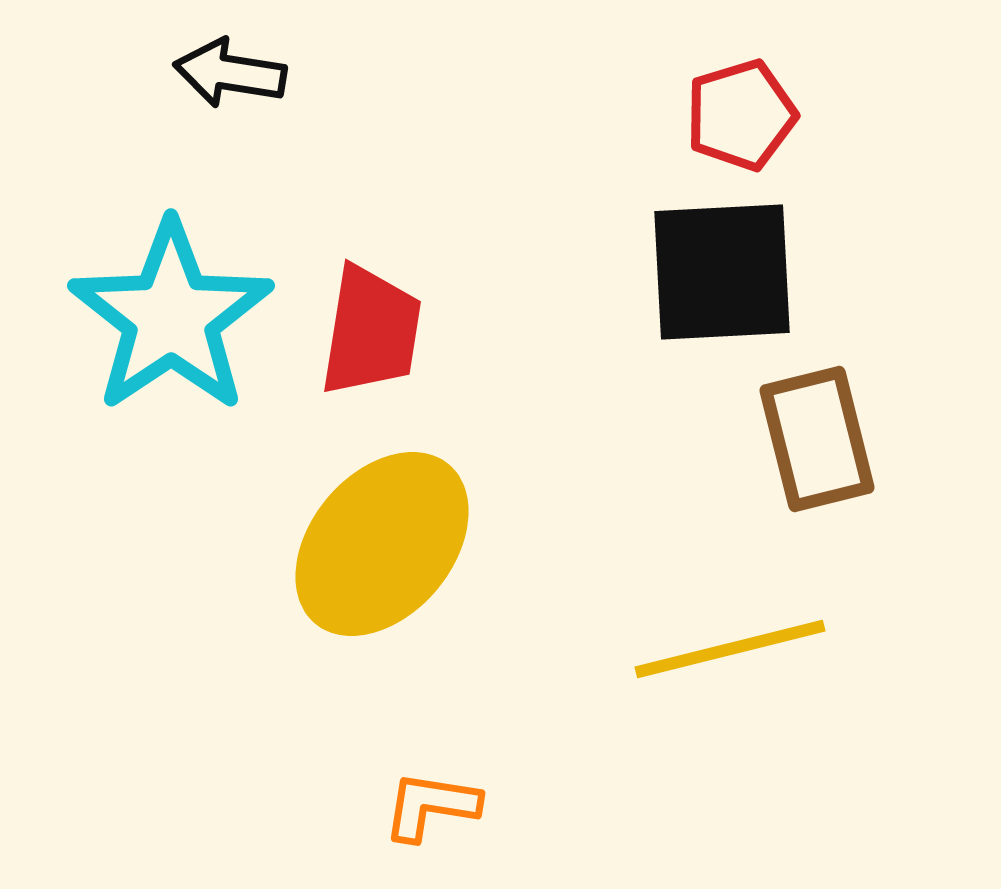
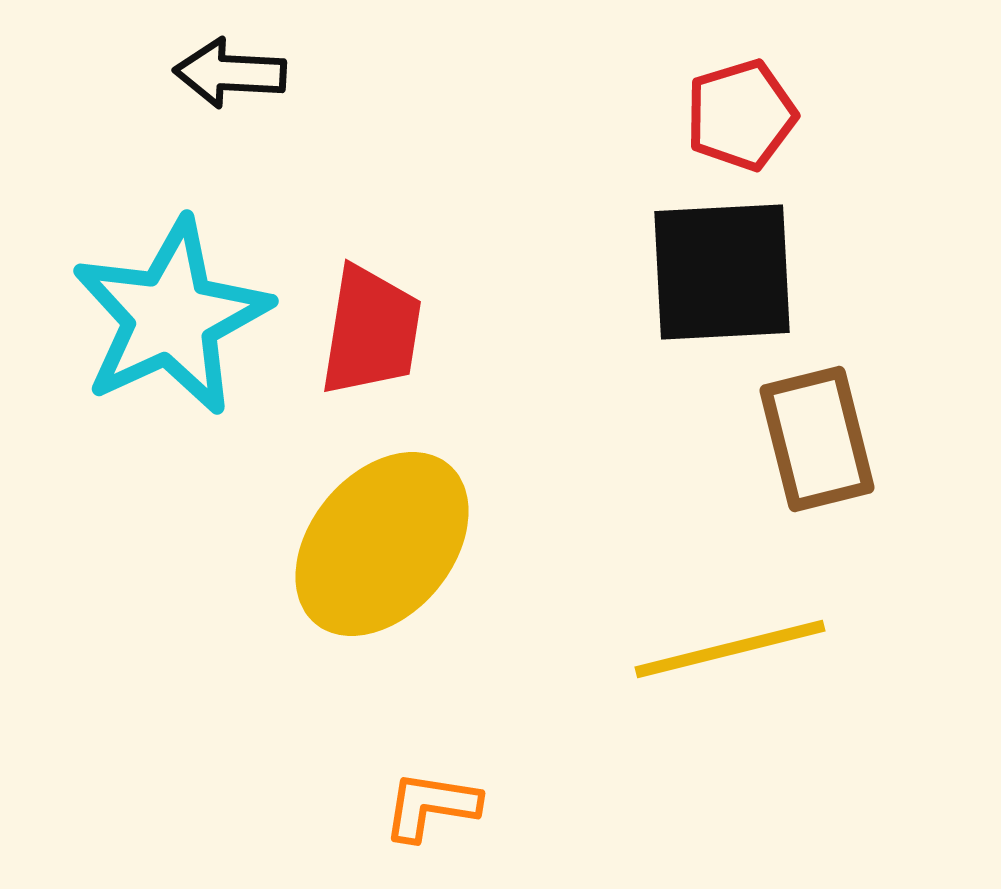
black arrow: rotated 6 degrees counterclockwise
cyan star: rotated 9 degrees clockwise
